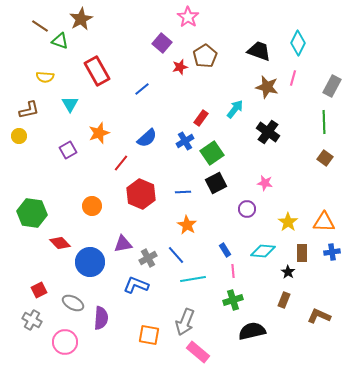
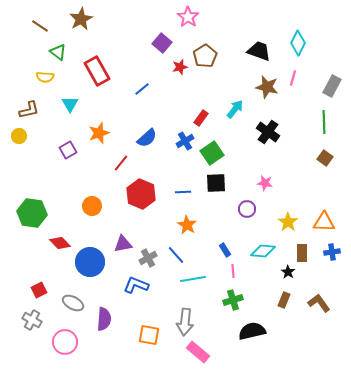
green triangle at (60, 41): moved 2 px left, 11 px down; rotated 18 degrees clockwise
black square at (216, 183): rotated 25 degrees clockwise
brown L-shape at (319, 316): moved 13 px up; rotated 30 degrees clockwise
purple semicircle at (101, 318): moved 3 px right, 1 px down
gray arrow at (185, 322): rotated 16 degrees counterclockwise
